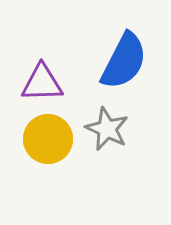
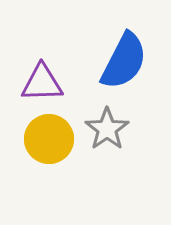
gray star: rotated 12 degrees clockwise
yellow circle: moved 1 px right
